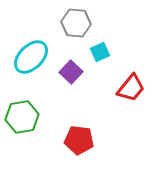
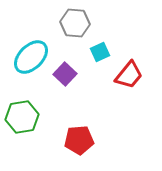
gray hexagon: moved 1 px left
purple square: moved 6 px left, 2 px down
red trapezoid: moved 2 px left, 13 px up
red pentagon: rotated 12 degrees counterclockwise
